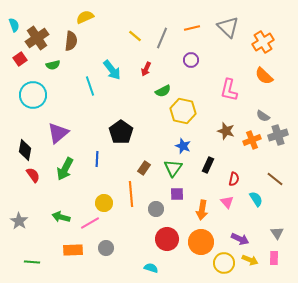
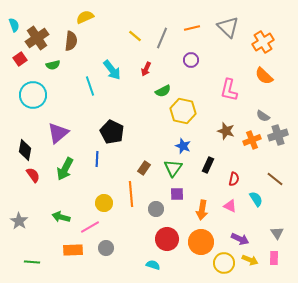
black pentagon at (121, 132): moved 9 px left; rotated 10 degrees counterclockwise
pink triangle at (227, 202): moved 3 px right, 4 px down; rotated 24 degrees counterclockwise
pink line at (90, 223): moved 4 px down
cyan semicircle at (151, 268): moved 2 px right, 3 px up
